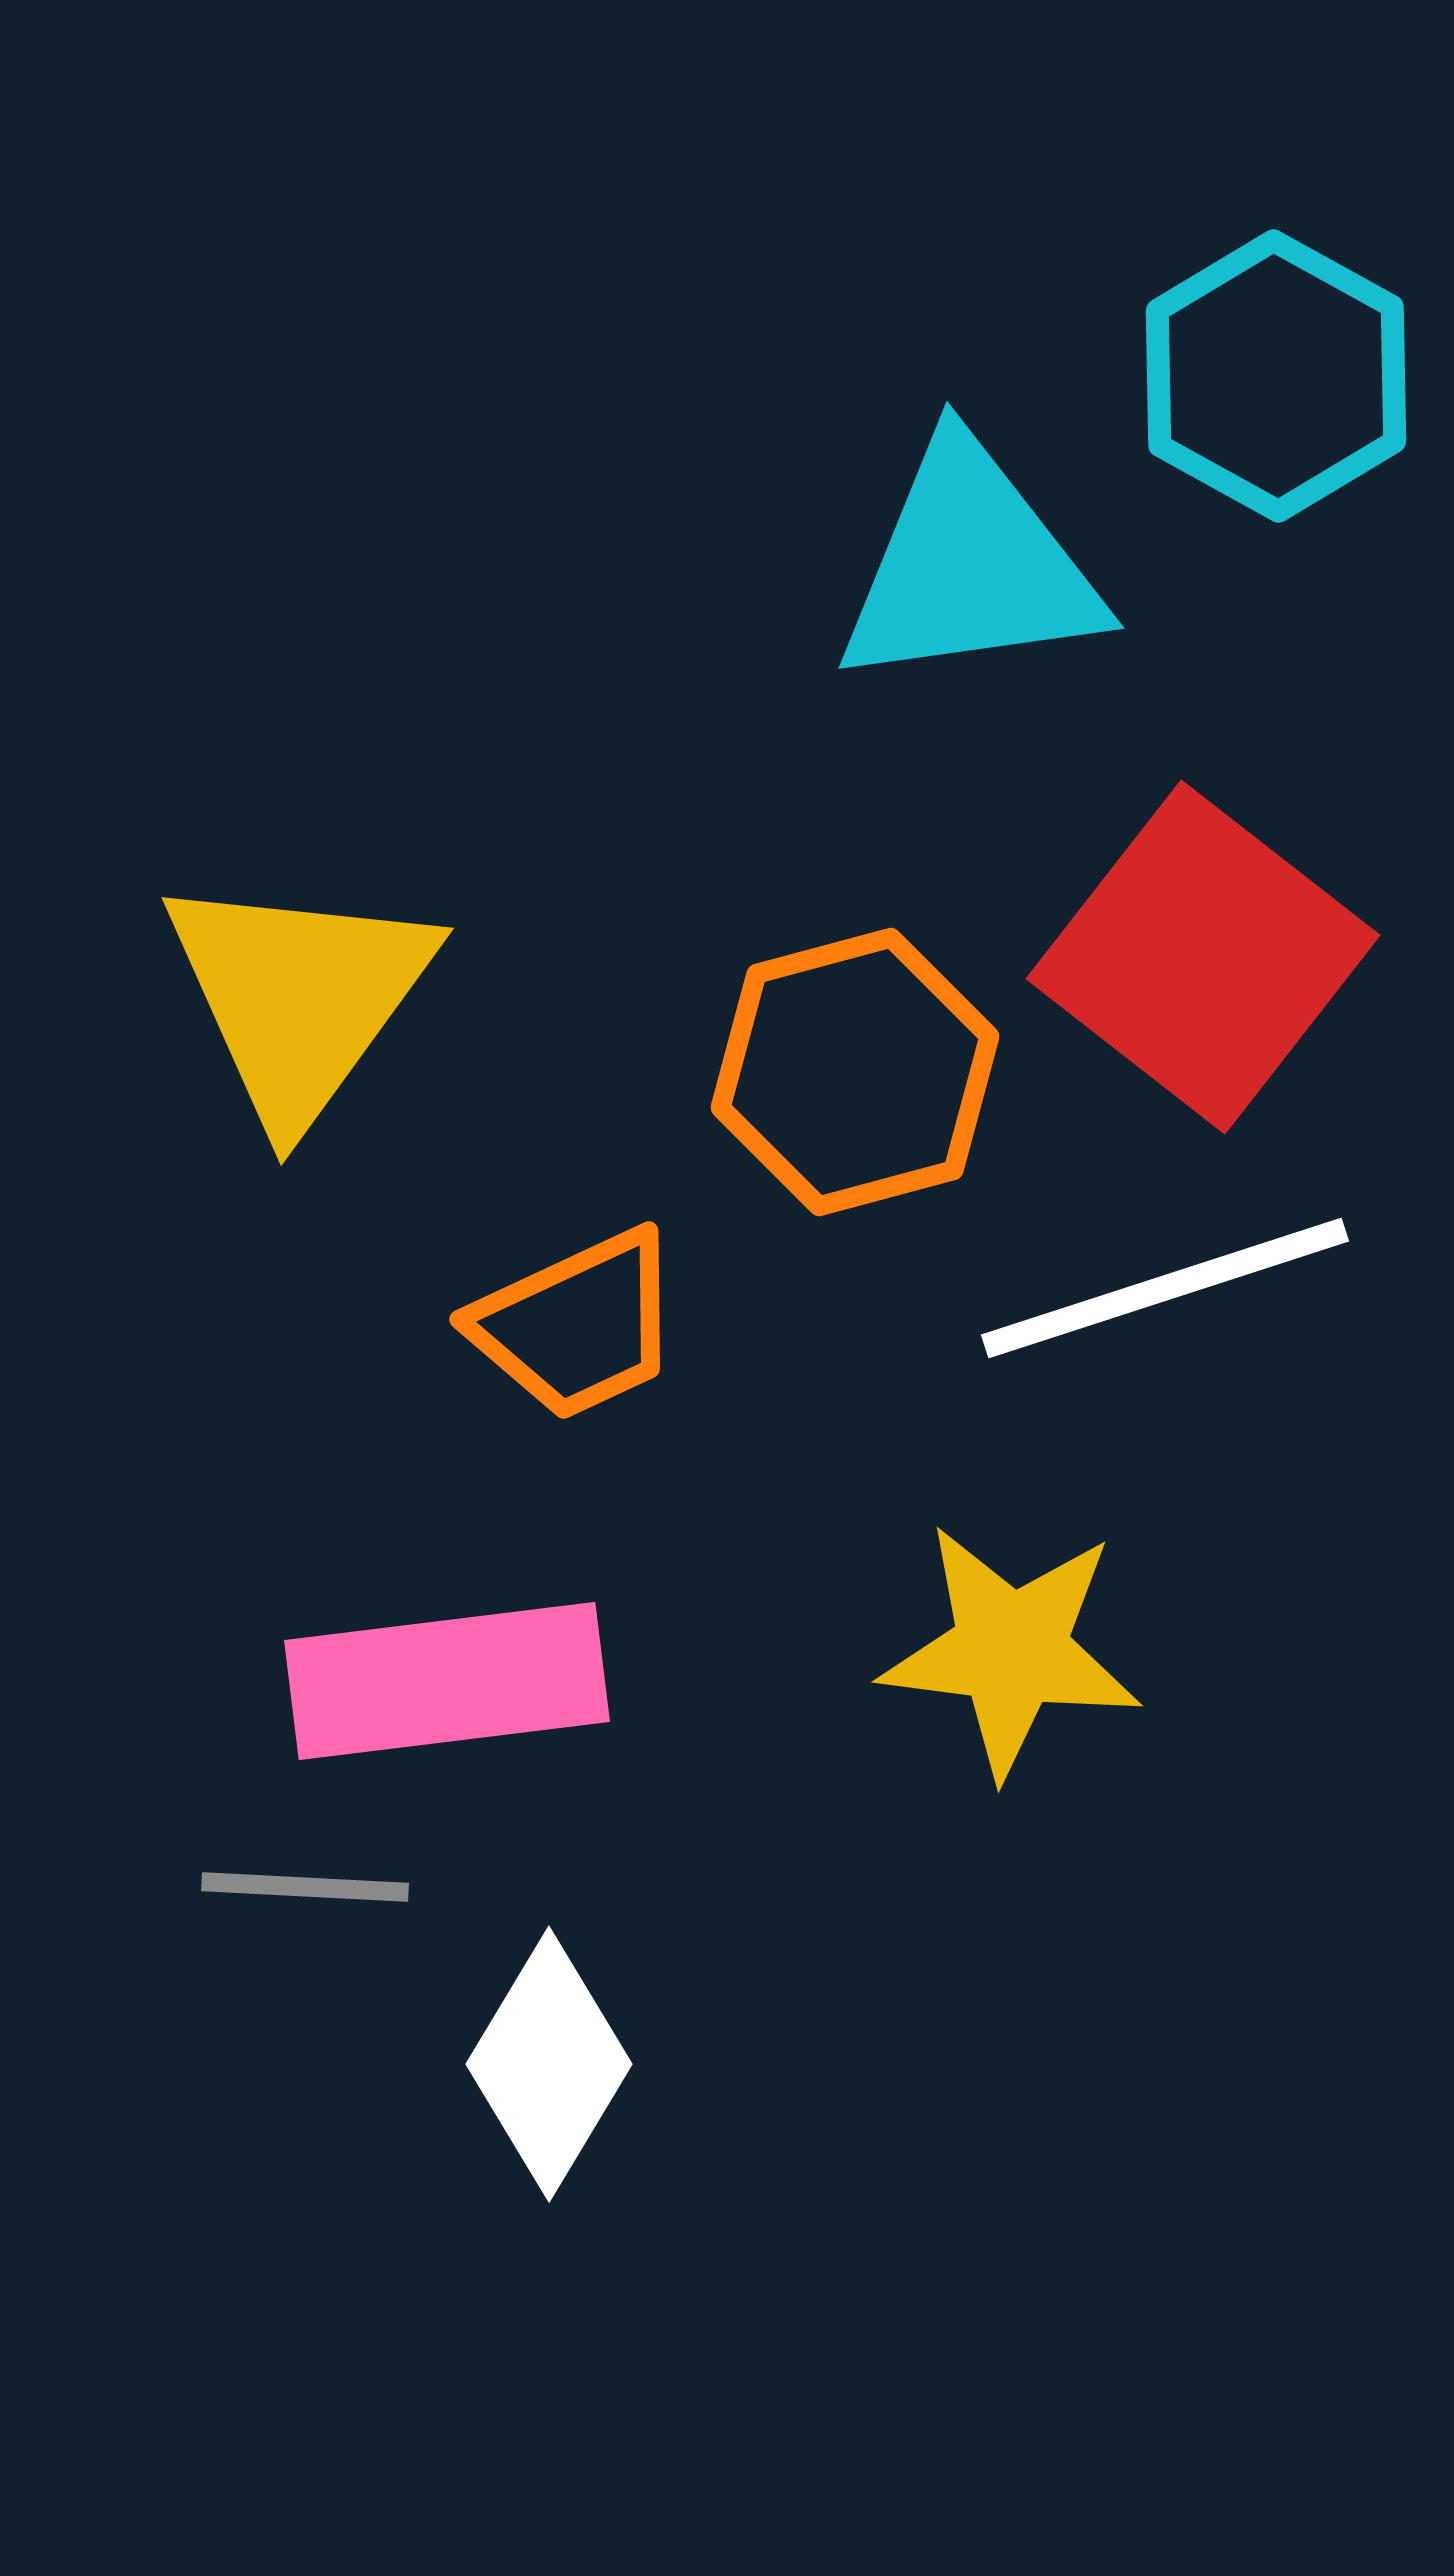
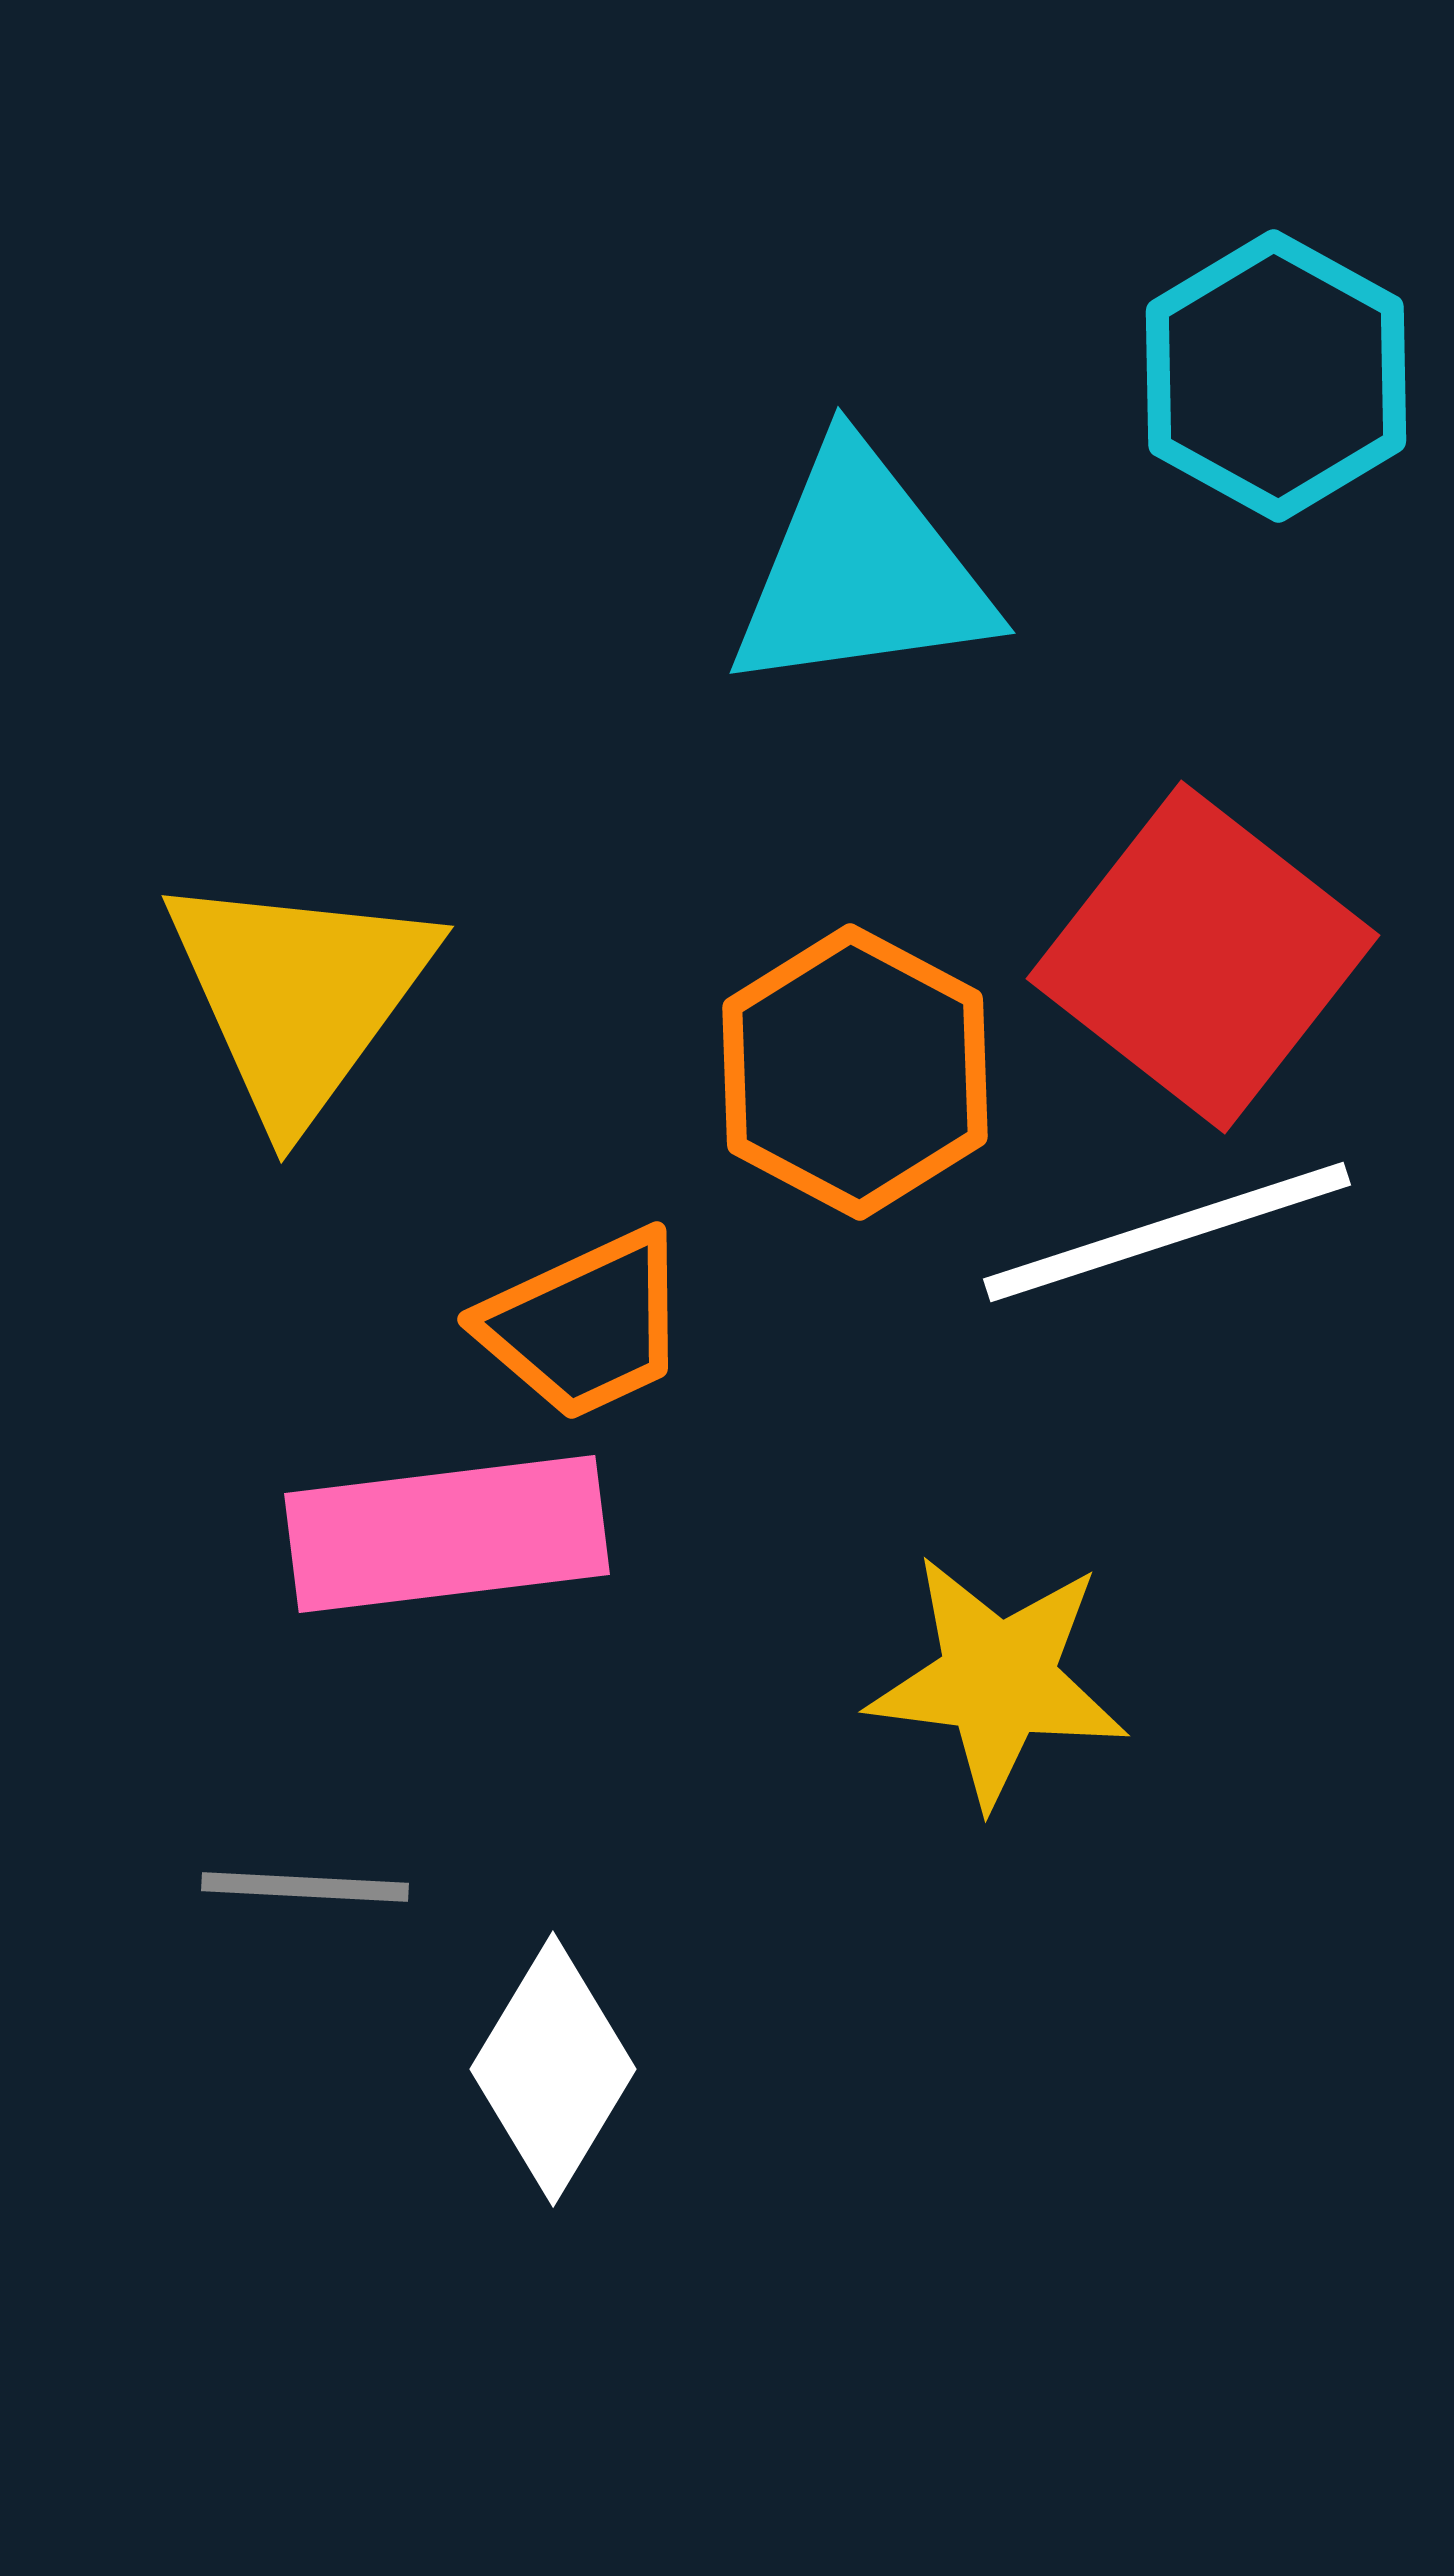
cyan triangle: moved 109 px left, 5 px down
yellow triangle: moved 2 px up
orange hexagon: rotated 17 degrees counterclockwise
white line: moved 2 px right, 56 px up
orange trapezoid: moved 8 px right
yellow star: moved 13 px left, 30 px down
pink rectangle: moved 147 px up
white diamond: moved 4 px right, 5 px down
